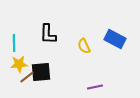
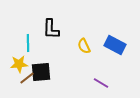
black L-shape: moved 3 px right, 5 px up
blue rectangle: moved 6 px down
cyan line: moved 14 px right
brown line: moved 1 px down
purple line: moved 6 px right, 4 px up; rotated 42 degrees clockwise
